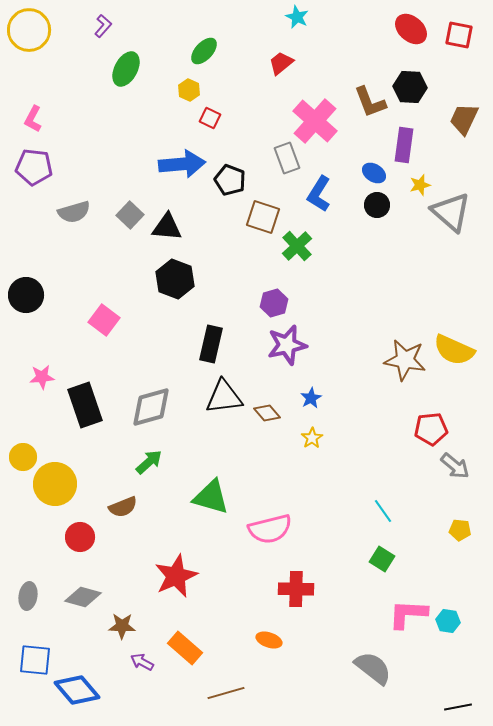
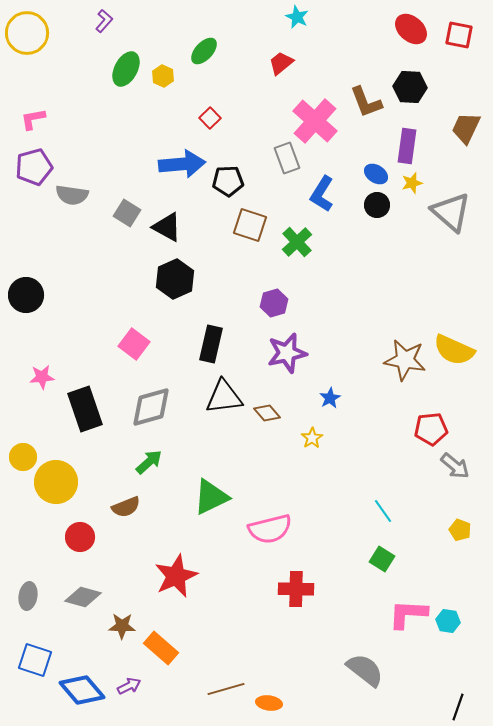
purple L-shape at (103, 26): moved 1 px right, 5 px up
yellow circle at (29, 30): moved 2 px left, 3 px down
yellow hexagon at (189, 90): moved 26 px left, 14 px up
brown L-shape at (370, 102): moved 4 px left
red square at (210, 118): rotated 20 degrees clockwise
pink L-shape at (33, 119): rotated 52 degrees clockwise
brown trapezoid at (464, 119): moved 2 px right, 9 px down
purple rectangle at (404, 145): moved 3 px right, 1 px down
purple pentagon at (34, 167): rotated 21 degrees counterclockwise
blue ellipse at (374, 173): moved 2 px right, 1 px down
black pentagon at (230, 180): moved 2 px left, 1 px down; rotated 24 degrees counterclockwise
yellow star at (420, 185): moved 8 px left, 2 px up
blue L-shape at (319, 194): moved 3 px right
gray semicircle at (74, 212): moved 2 px left, 17 px up; rotated 24 degrees clockwise
gray square at (130, 215): moved 3 px left, 2 px up; rotated 12 degrees counterclockwise
brown square at (263, 217): moved 13 px left, 8 px down
black triangle at (167, 227): rotated 24 degrees clockwise
green cross at (297, 246): moved 4 px up
black hexagon at (175, 279): rotated 15 degrees clockwise
pink square at (104, 320): moved 30 px right, 24 px down
purple star at (287, 345): moved 8 px down
blue star at (311, 398): moved 19 px right
black rectangle at (85, 405): moved 4 px down
yellow circle at (55, 484): moved 1 px right, 2 px up
green triangle at (211, 497): rotated 42 degrees counterclockwise
brown semicircle at (123, 507): moved 3 px right
yellow pentagon at (460, 530): rotated 15 degrees clockwise
orange ellipse at (269, 640): moved 63 px down; rotated 10 degrees counterclockwise
orange rectangle at (185, 648): moved 24 px left
blue square at (35, 660): rotated 12 degrees clockwise
purple arrow at (142, 662): moved 13 px left, 24 px down; rotated 125 degrees clockwise
gray semicircle at (373, 668): moved 8 px left, 2 px down
blue diamond at (77, 690): moved 5 px right
brown line at (226, 693): moved 4 px up
black line at (458, 707): rotated 60 degrees counterclockwise
